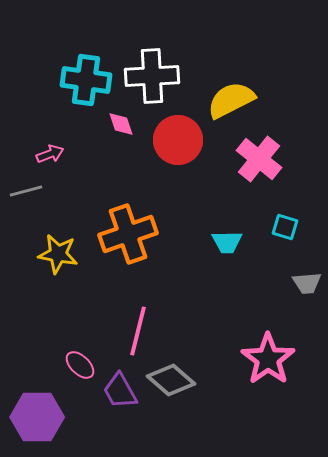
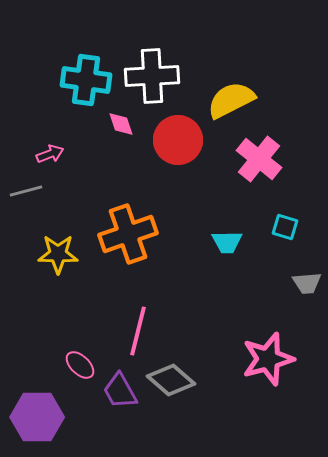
yellow star: rotated 9 degrees counterclockwise
pink star: rotated 20 degrees clockwise
